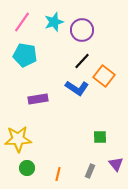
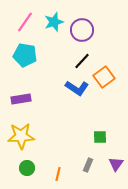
pink line: moved 3 px right
orange square: moved 1 px down; rotated 15 degrees clockwise
purple rectangle: moved 17 px left
yellow star: moved 3 px right, 3 px up
purple triangle: rotated 14 degrees clockwise
gray rectangle: moved 2 px left, 6 px up
